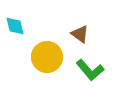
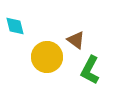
brown triangle: moved 4 px left, 6 px down
green L-shape: rotated 68 degrees clockwise
